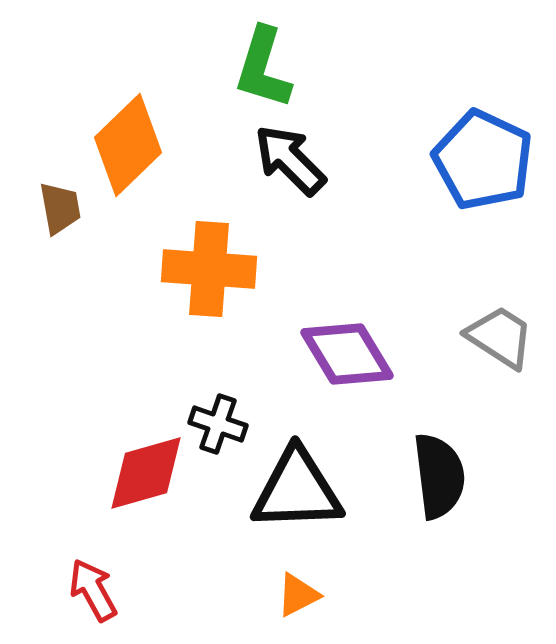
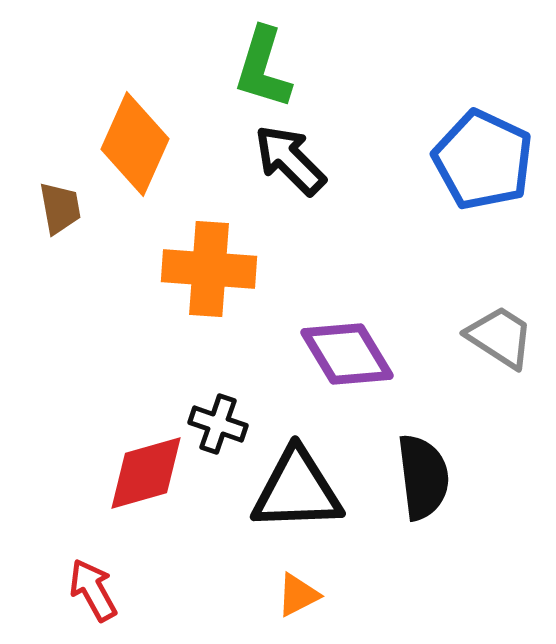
orange diamond: moved 7 px right, 1 px up; rotated 22 degrees counterclockwise
black semicircle: moved 16 px left, 1 px down
